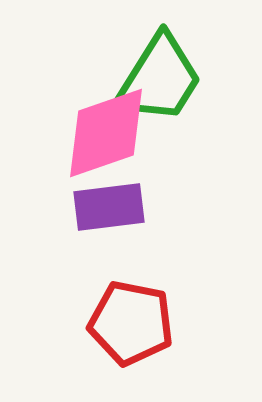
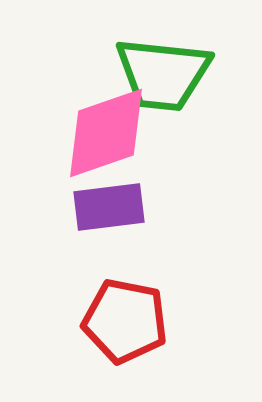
green trapezoid: moved 4 px right, 5 px up; rotated 64 degrees clockwise
red pentagon: moved 6 px left, 2 px up
